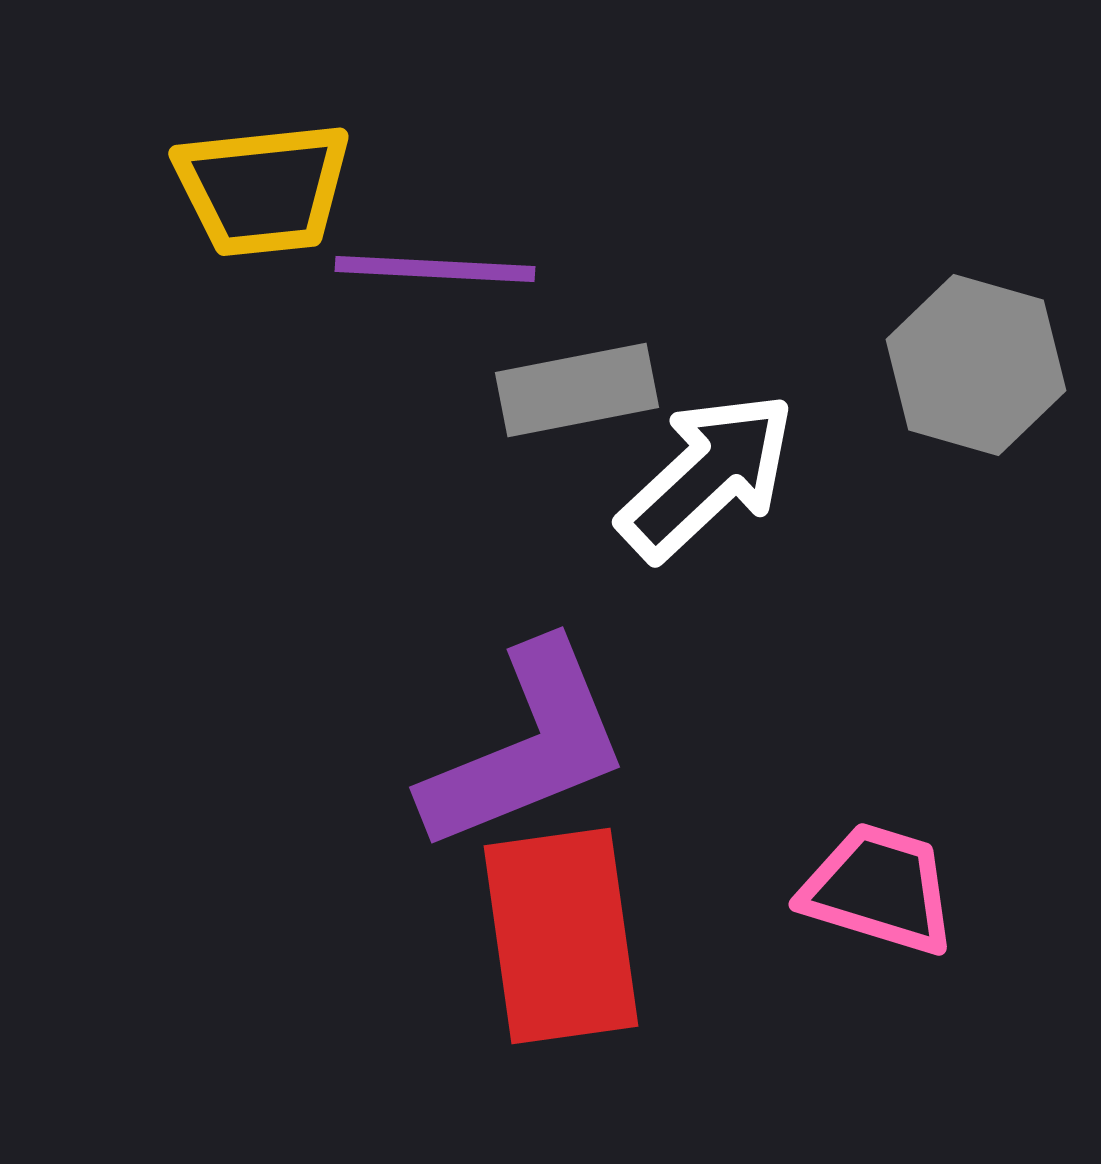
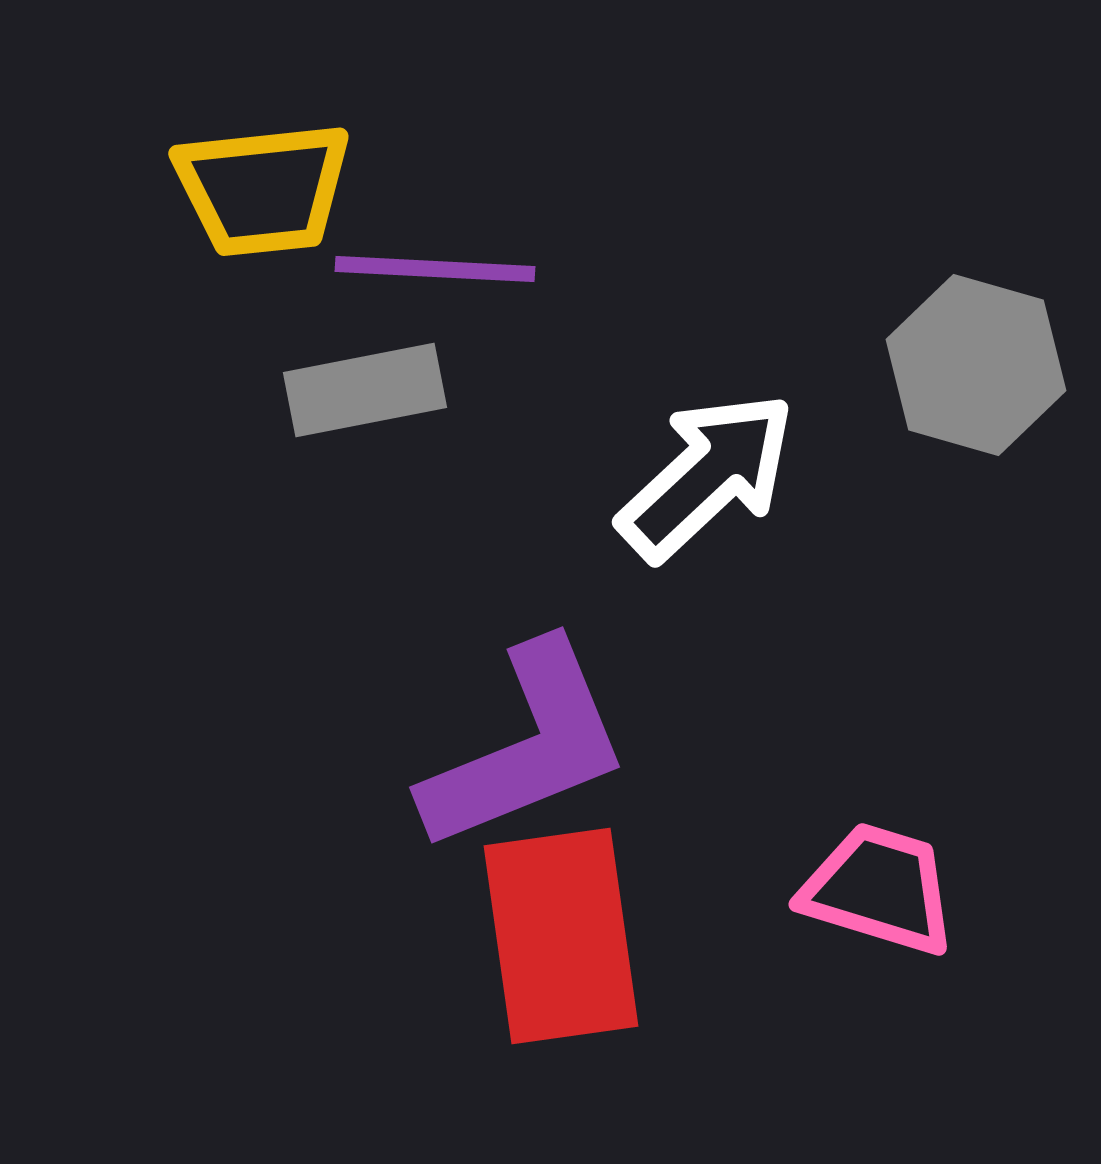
gray rectangle: moved 212 px left
